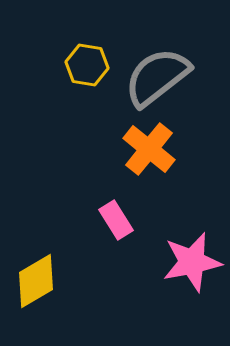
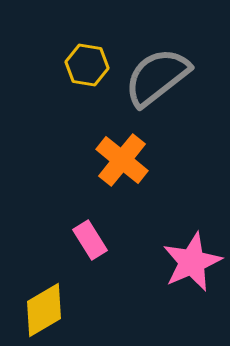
orange cross: moved 27 px left, 11 px down
pink rectangle: moved 26 px left, 20 px down
pink star: rotated 12 degrees counterclockwise
yellow diamond: moved 8 px right, 29 px down
